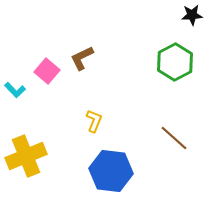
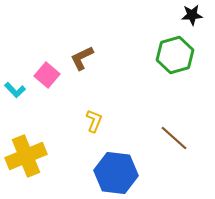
green hexagon: moved 7 px up; rotated 12 degrees clockwise
pink square: moved 4 px down
blue hexagon: moved 5 px right, 2 px down
